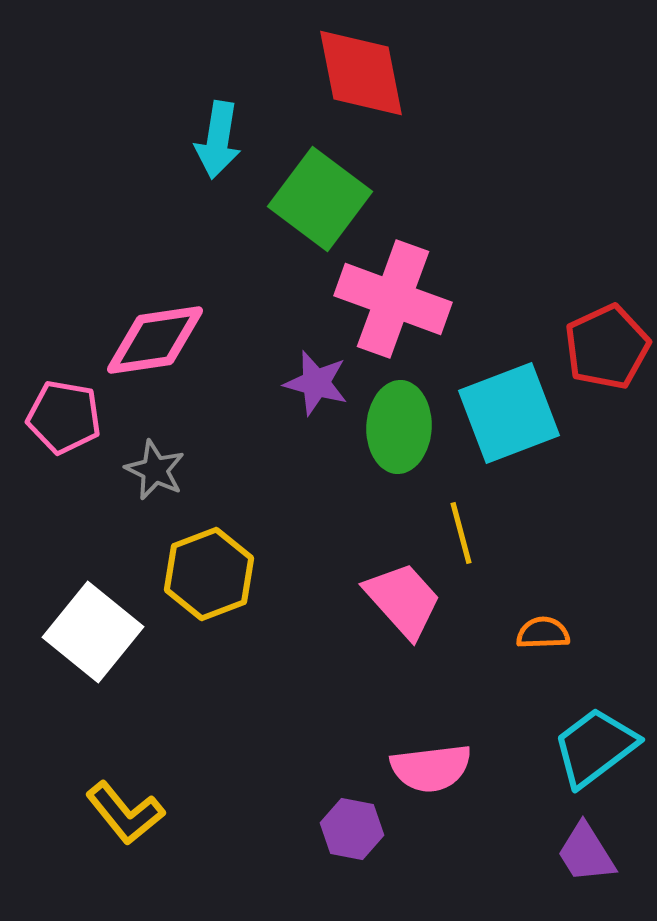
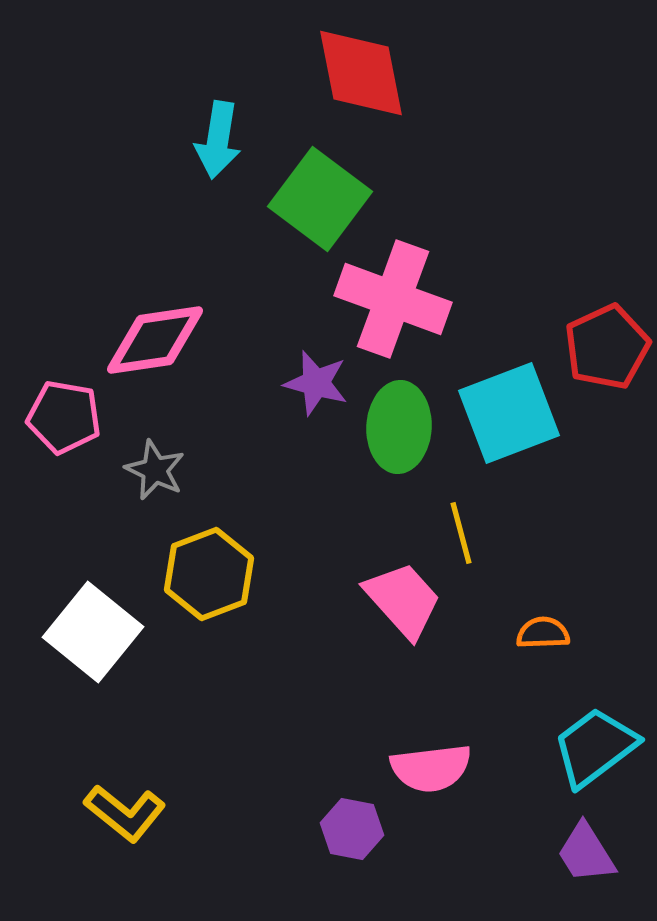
yellow L-shape: rotated 12 degrees counterclockwise
